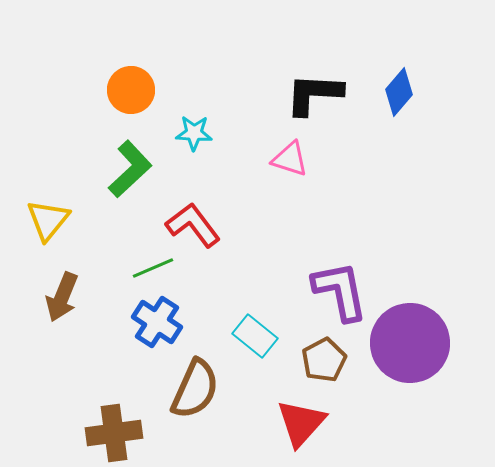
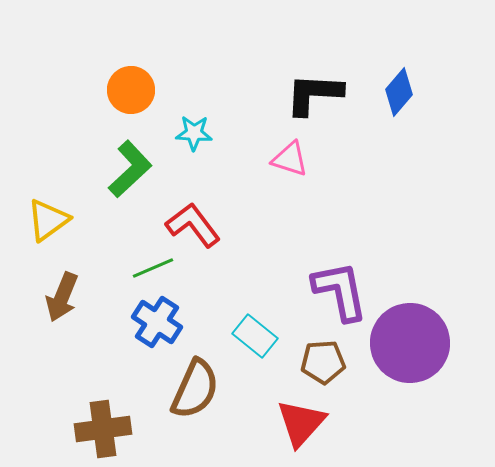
yellow triangle: rotated 15 degrees clockwise
brown pentagon: moved 1 px left, 2 px down; rotated 24 degrees clockwise
brown cross: moved 11 px left, 4 px up
